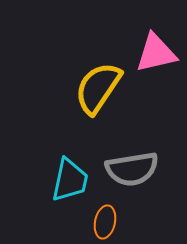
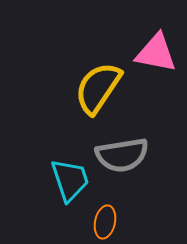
pink triangle: rotated 24 degrees clockwise
gray semicircle: moved 10 px left, 14 px up
cyan trapezoid: rotated 30 degrees counterclockwise
